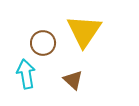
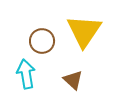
brown circle: moved 1 px left, 2 px up
